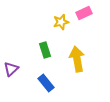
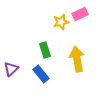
pink rectangle: moved 4 px left, 1 px down
blue rectangle: moved 5 px left, 9 px up
